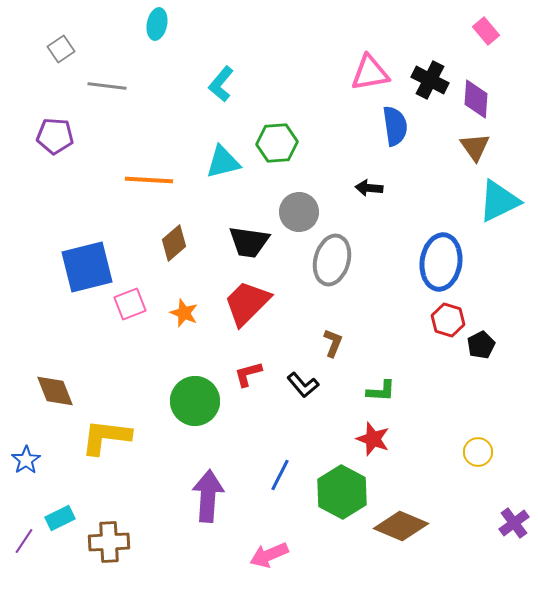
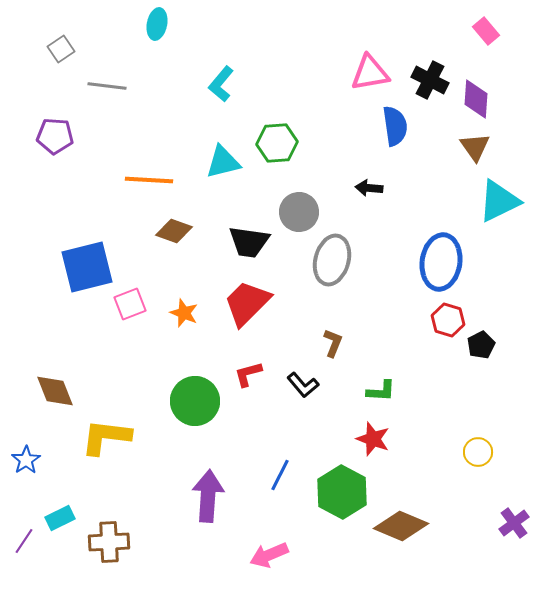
brown diamond at (174, 243): moved 12 px up; rotated 60 degrees clockwise
